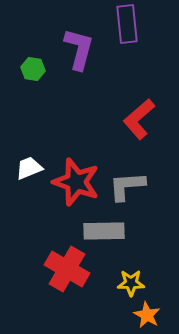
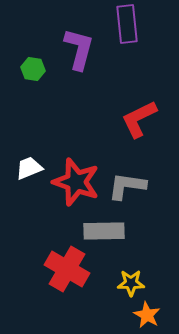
red L-shape: rotated 15 degrees clockwise
gray L-shape: rotated 12 degrees clockwise
